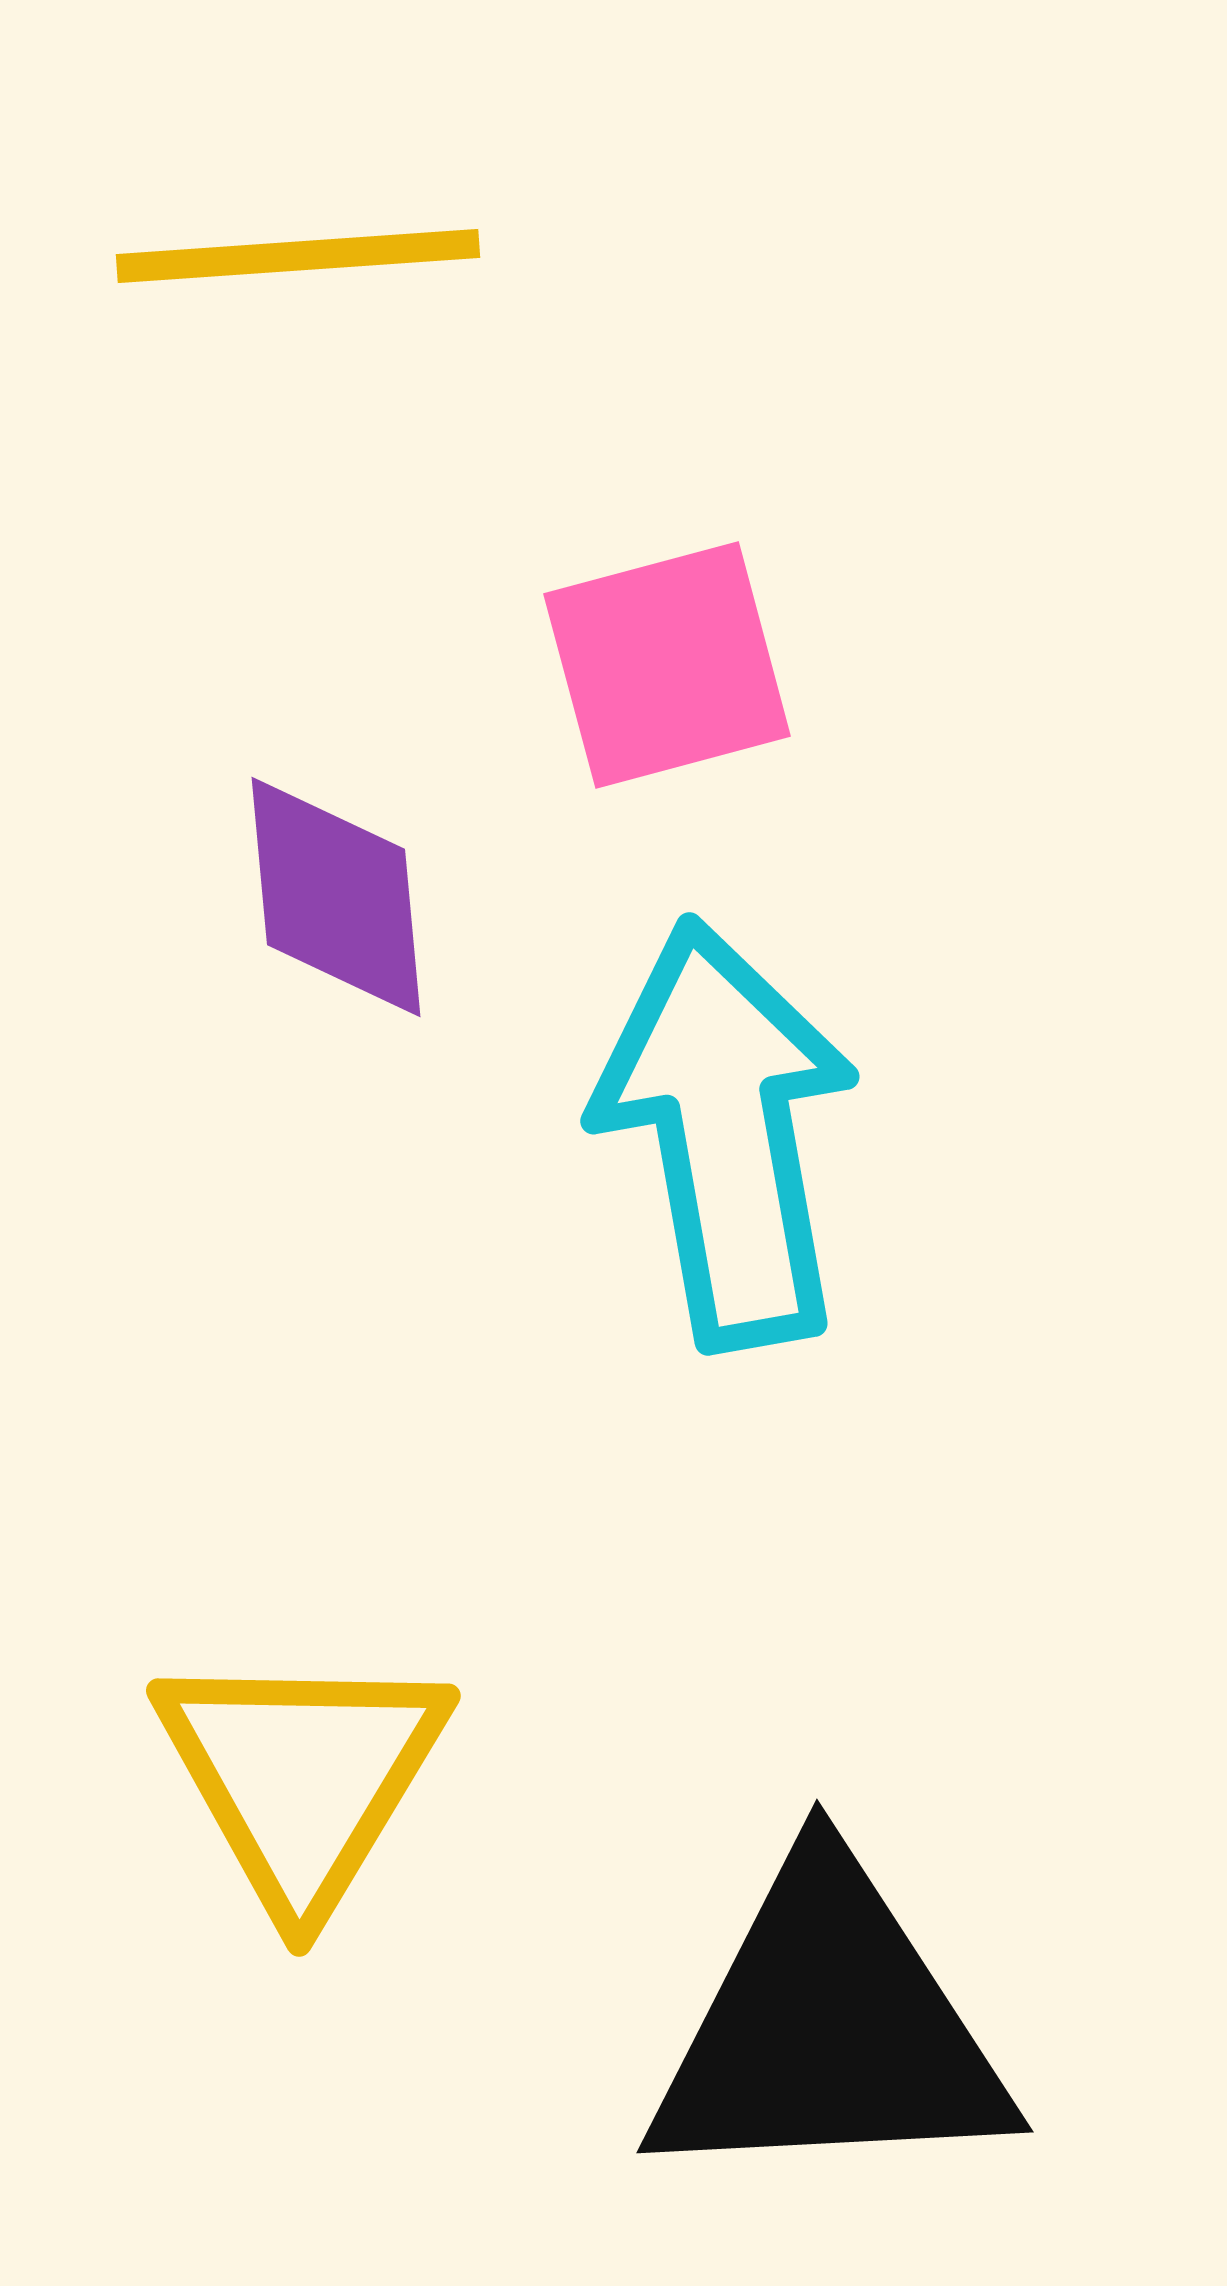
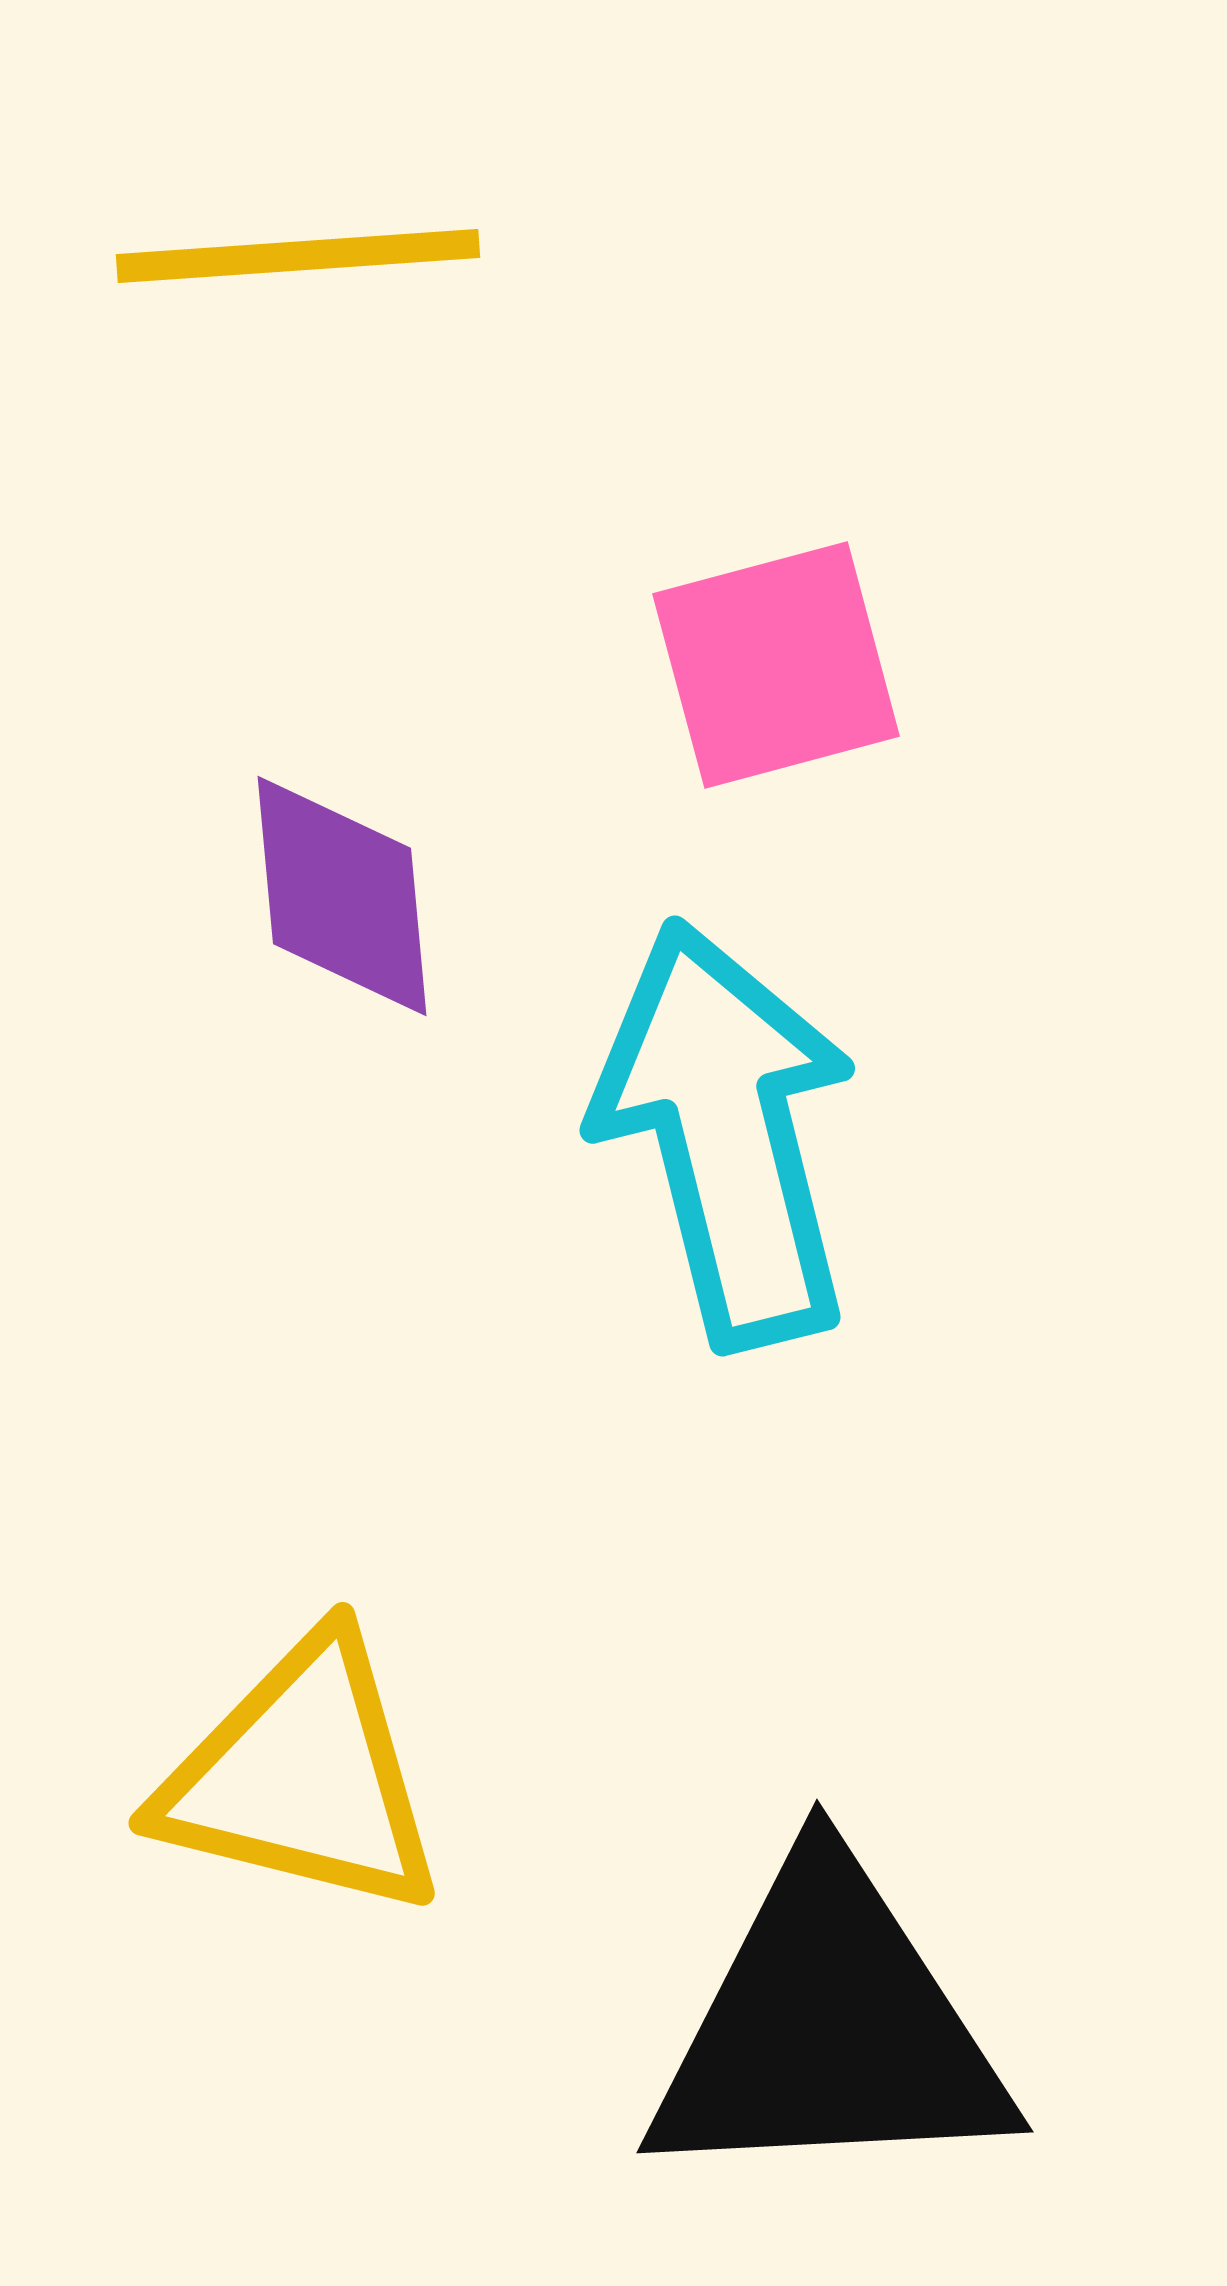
pink square: moved 109 px right
purple diamond: moved 6 px right, 1 px up
cyan arrow: rotated 4 degrees counterclockwise
yellow triangle: rotated 47 degrees counterclockwise
